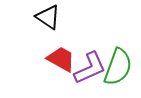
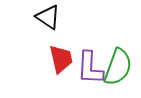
red trapezoid: rotated 48 degrees clockwise
purple L-shape: rotated 117 degrees clockwise
